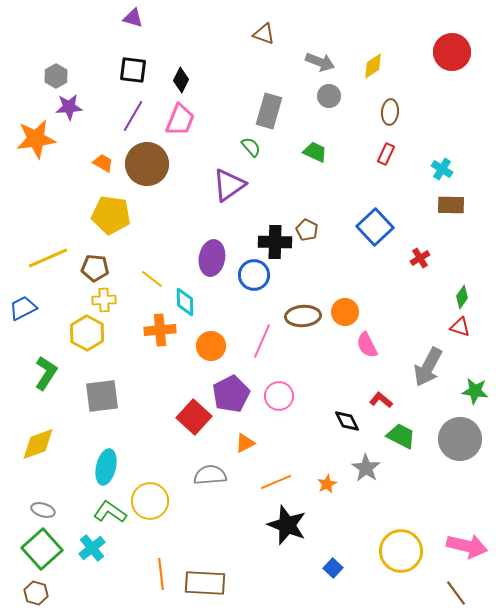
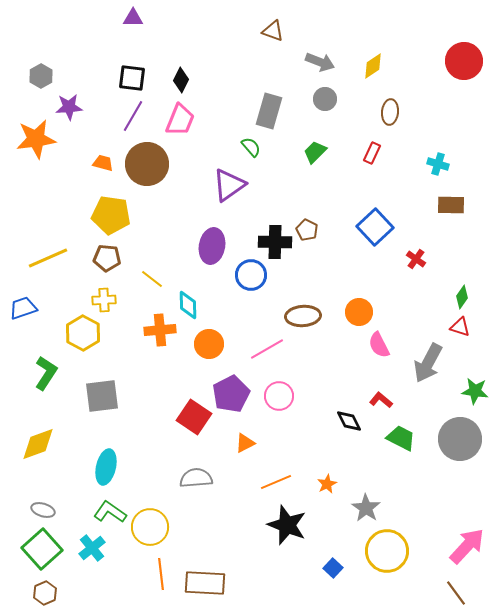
purple triangle at (133, 18): rotated 15 degrees counterclockwise
brown triangle at (264, 34): moved 9 px right, 3 px up
red circle at (452, 52): moved 12 px right, 9 px down
black square at (133, 70): moved 1 px left, 8 px down
gray hexagon at (56, 76): moved 15 px left
gray circle at (329, 96): moved 4 px left, 3 px down
green trapezoid at (315, 152): rotated 70 degrees counterclockwise
red rectangle at (386, 154): moved 14 px left, 1 px up
orange trapezoid at (103, 163): rotated 15 degrees counterclockwise
cyan cross at (442, 169): moved 4 px left, 5 px up; rotated 15 degrees counterclockwise
purple ellipse at (212, 258): moved 12 px up
red cross at (420, 258): moved 4 px left, 1 px down; rotated 24 degrees counterclockwise
brown pentagon at (95, 268): moved 12 px right, 10 px up
blue circle at (254, 275): moved 3 px left
cyan diamond at (185, 302): moved 3 px right, 3 px down
blue trapezoid at (23, 308): rotated 8 degrees clockwise
orange circle at (345, 312): moved 14 px right
yellow hexagon at (87, 333): moved 4 px left
pink line at (262, 341): moved 5 px right, 8 px down; rotated 36 degrees clockwise
pink semicircle at (367, 345): moved 12 px right
orange circle at (211, 346): moved 2 px left, 2 px up
gray arrow at (428, 367): moved 4 px up
red square at (194, 417): rotated 8 degrees counterclockwise
black diamond at (347, 421): moved 2 px right
green trapezoid at (401, 436): moved 2 px down
gray star at (366, 468): moved 40 px down
gray semicircle at (210, 475): moved 14 px left, 3 px down
yellow circle at (150, 501): moved 26 px down
pink arrow at (467, 546): rotated 60 degrees counterclockwise
yellow circle at (401, 551): moved 14 px left
brown hexagon at (36, 593): moved 9 px right; rotated 20 degrees clockwise
